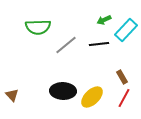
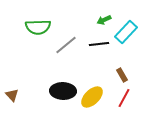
cyan rectangle: moved 2 px down
brown rectangle: moved 2 px up
